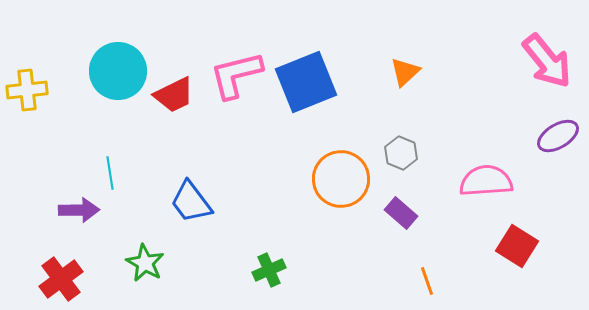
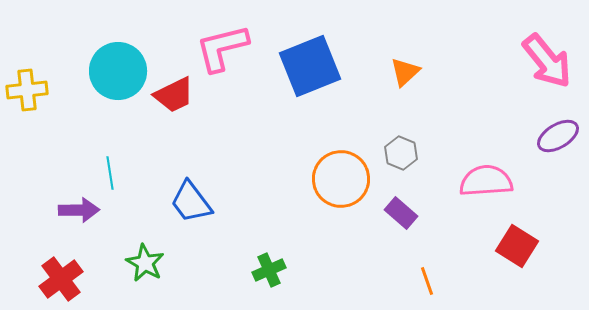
pink L-shape: moved 14 px left, 27 px up
blue square: moved 4 px right, 16 px up
